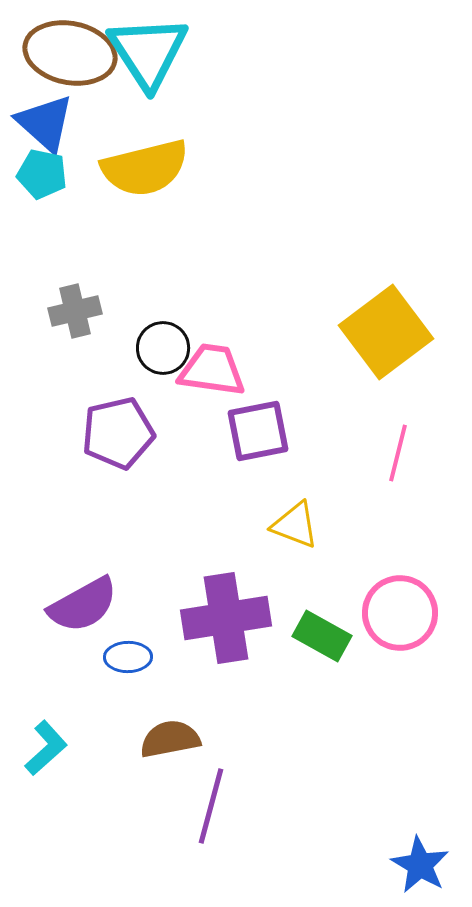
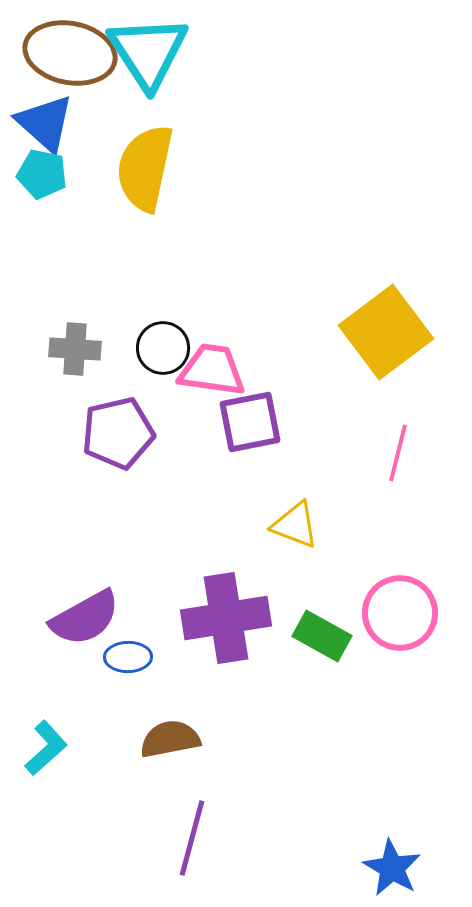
yellow semicircle: rotated 116 degrees clockwise
gray cross: moved 38 px down; rotated 18 degrees clockwise
purple square: moved 8 px left, 9 px up
purple semicircle: moved 2 px right, 13 px down
purple line: moved 19 px left, 32 px down
blue star: moved 28 px left, 3 px down
